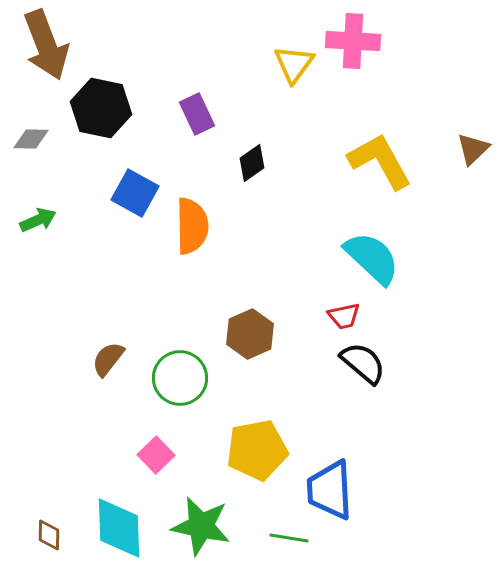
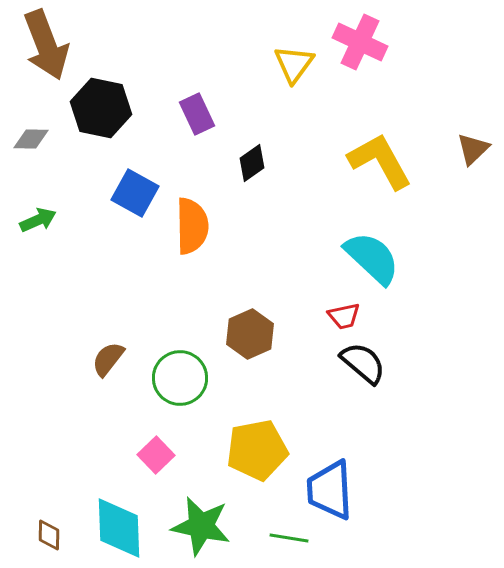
pink cross: moved 7 px right, 1 px down; rotated 22 degrees clockwise
